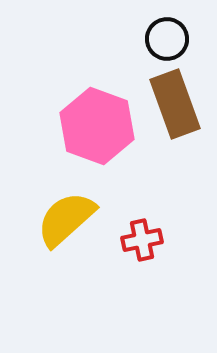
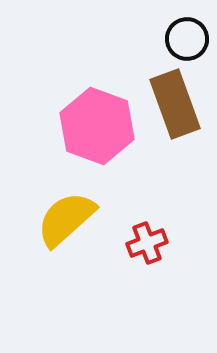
black circle: moved 20 px right
red cross: moved 5 px right, 3 px down; rotated 9 degrees counterclockwise
